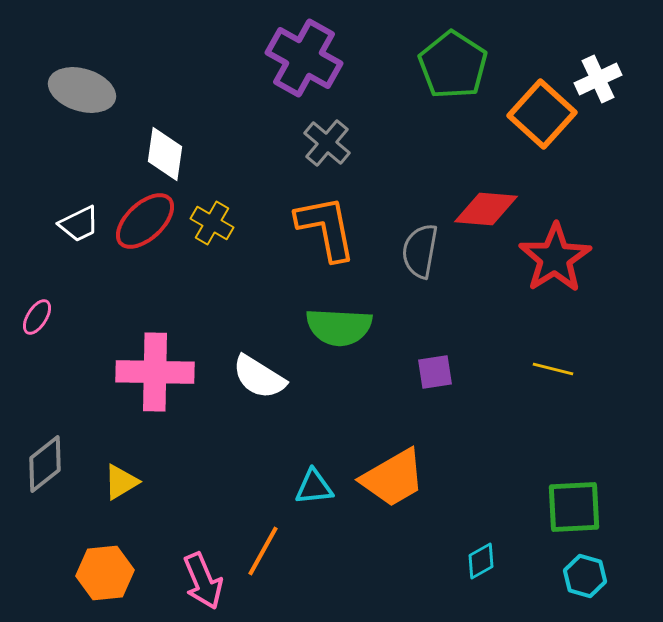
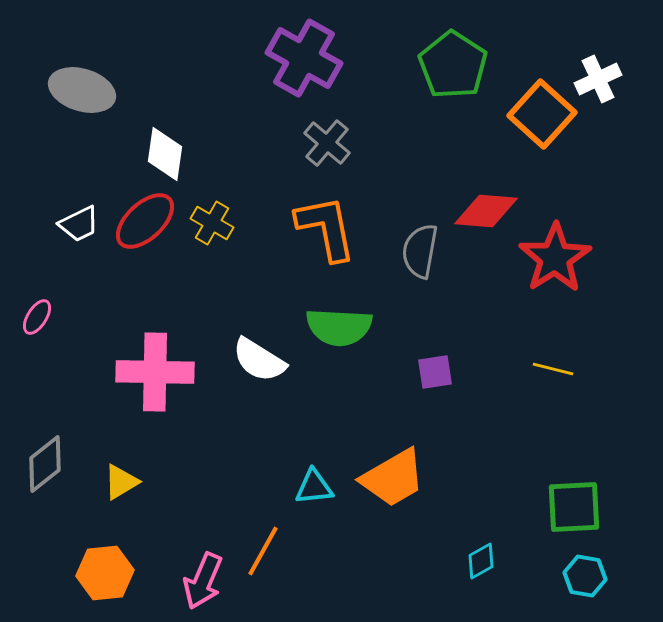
red diamond: moved 2 px down
white semicircle: moved 17 px up
cyan hexagon: rotated 6 degrees counterclockwise
pink arrow: rotated 46 degrees clockwise
